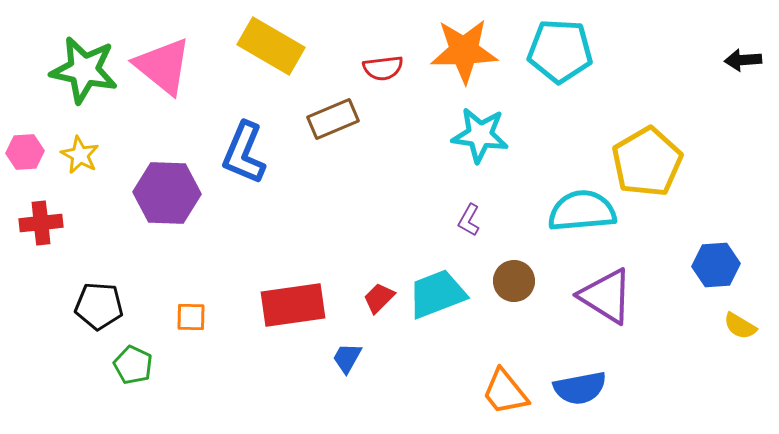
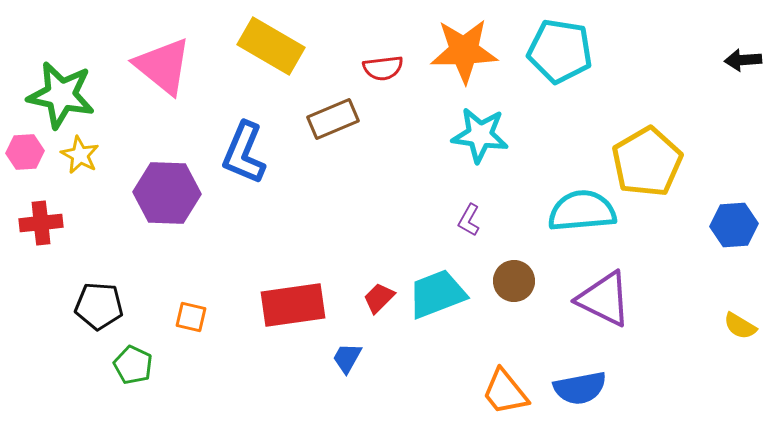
cyan pentagon: rotated 6 degrees clockwise
green star: moved 23 px left, 25 px down
blue hexagon: moved 18 px right, 40 px up
purple triangle: moved 2 px left, 3 px down; rotated 6 degrees counterclockwise
orange square: rotated 12 degrees clockwise
